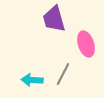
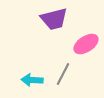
purple trapezoid: rotated 88 degrees counterclockwise
pink ellipse: rotated 75 degrees clockwise
